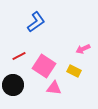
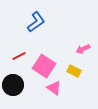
pink triangle: rotated 28 degrees clockwise
